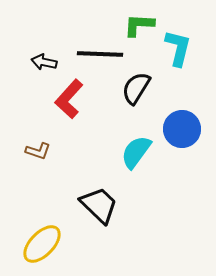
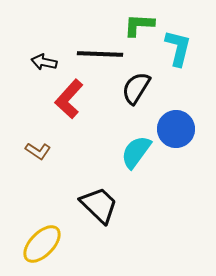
blue circle: moved 6 px left
brown L-shape: rotated 15 degrees clockwise
